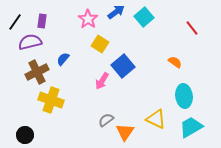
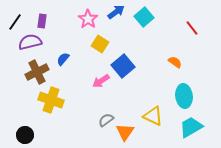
pink arrow: moved 1 px left; rotated 24 degrees clockwise
yellow triangle: moved 3 px left, 3 px up
